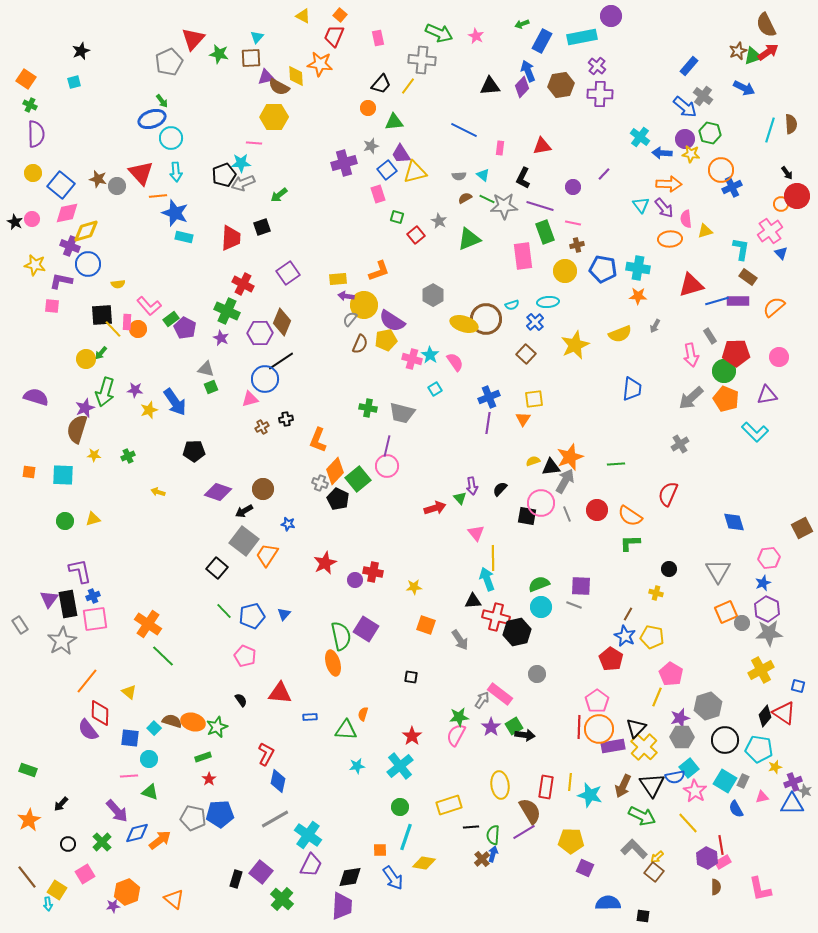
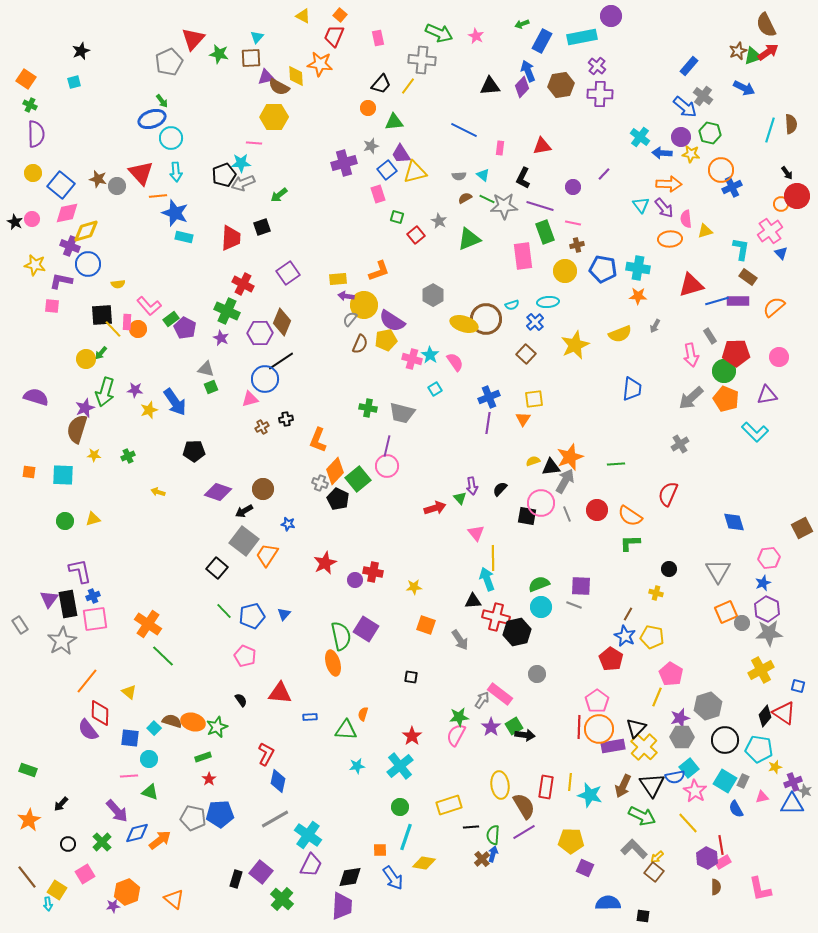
purple circle at (685, 139): moved 4 px left, 2 px up
brown semicircle at (530, 811): moved 6 px left, 5 px up
